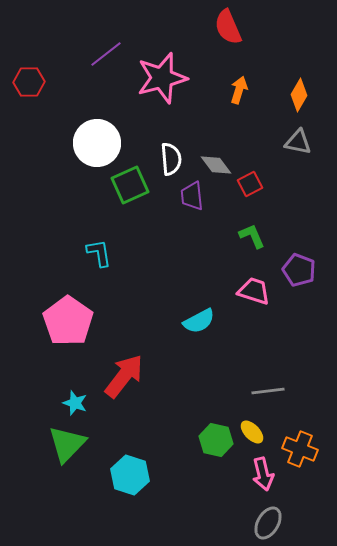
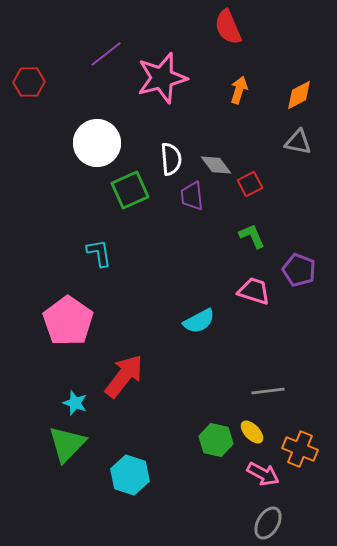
orange diamond: rotated 32 degrees clockwise
green square: moved 5 px down
pink arrow: rotated 48 degrees counterclockwise
